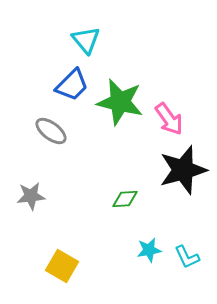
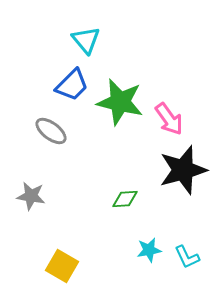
gray star: rotated 16 degrees clockwise
